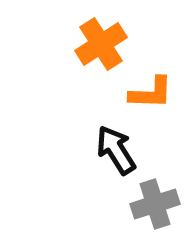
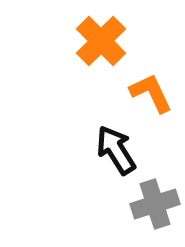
orange cross: moved 3 px up; rotated 12 degrees counterclockwise
orange L-shape: rotated 117 degrees counterclockwise
